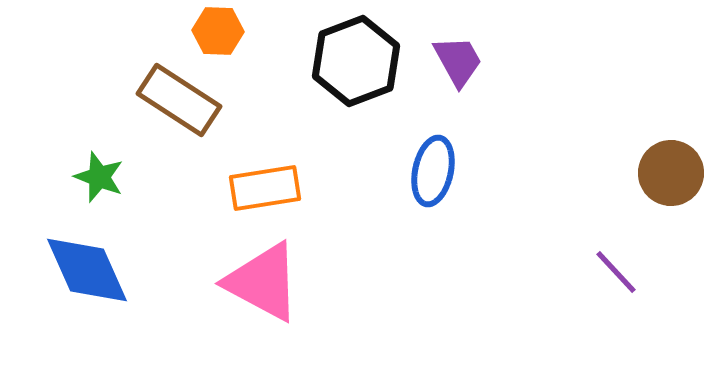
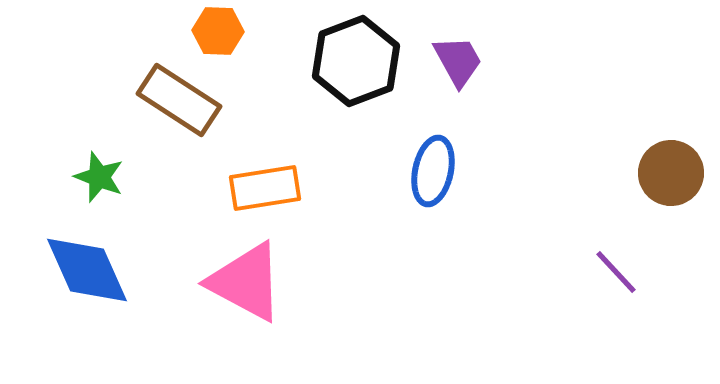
pink triangle: moved 17 px left
